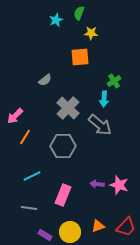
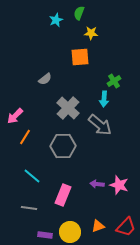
gray semicircle: moved 1 px up
cyan line: rotated 66 degrees clockwise
purple rectangle: rotated 24 degrees counterclockwise
